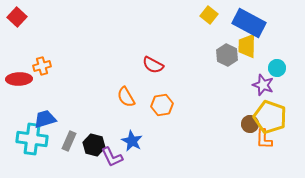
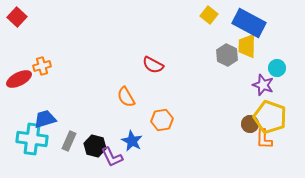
red ellipse: rotated 25 degrees counterclockwise
orange hexagon: moved 15 px down
black hexagon: moved 1 px right, 1 px down
